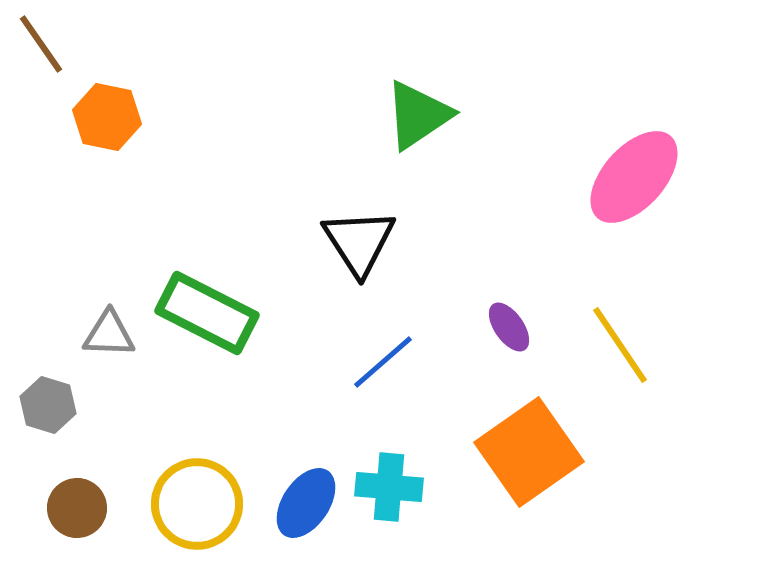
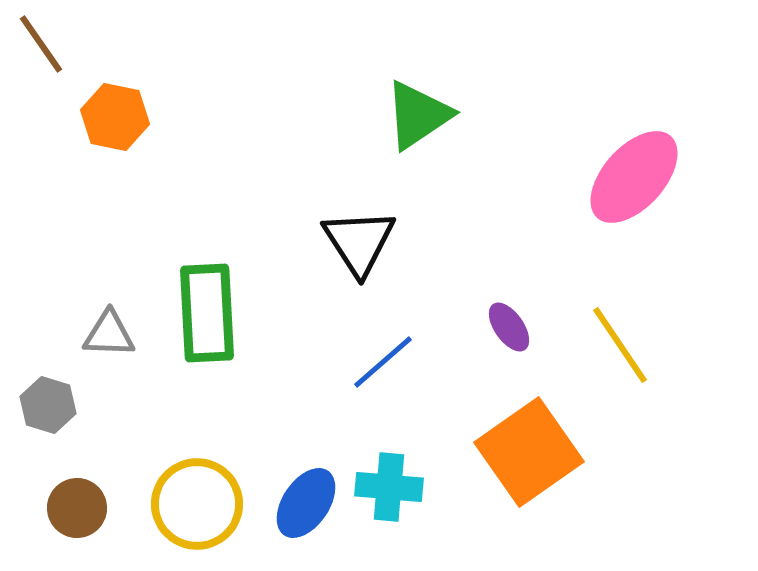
orange hexagon: moved 8 px right
green rectangle: rotated 60 degrees clockwise
